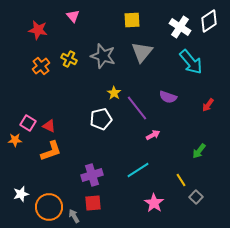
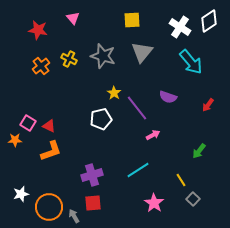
pink triangle: moved 2 px down
gray square: moved 3 px left, 2 px down
